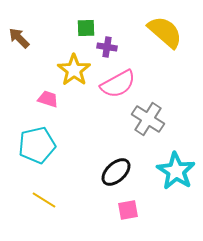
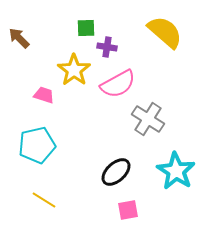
pink trapezoid: moved 4 px left, 4 px up
